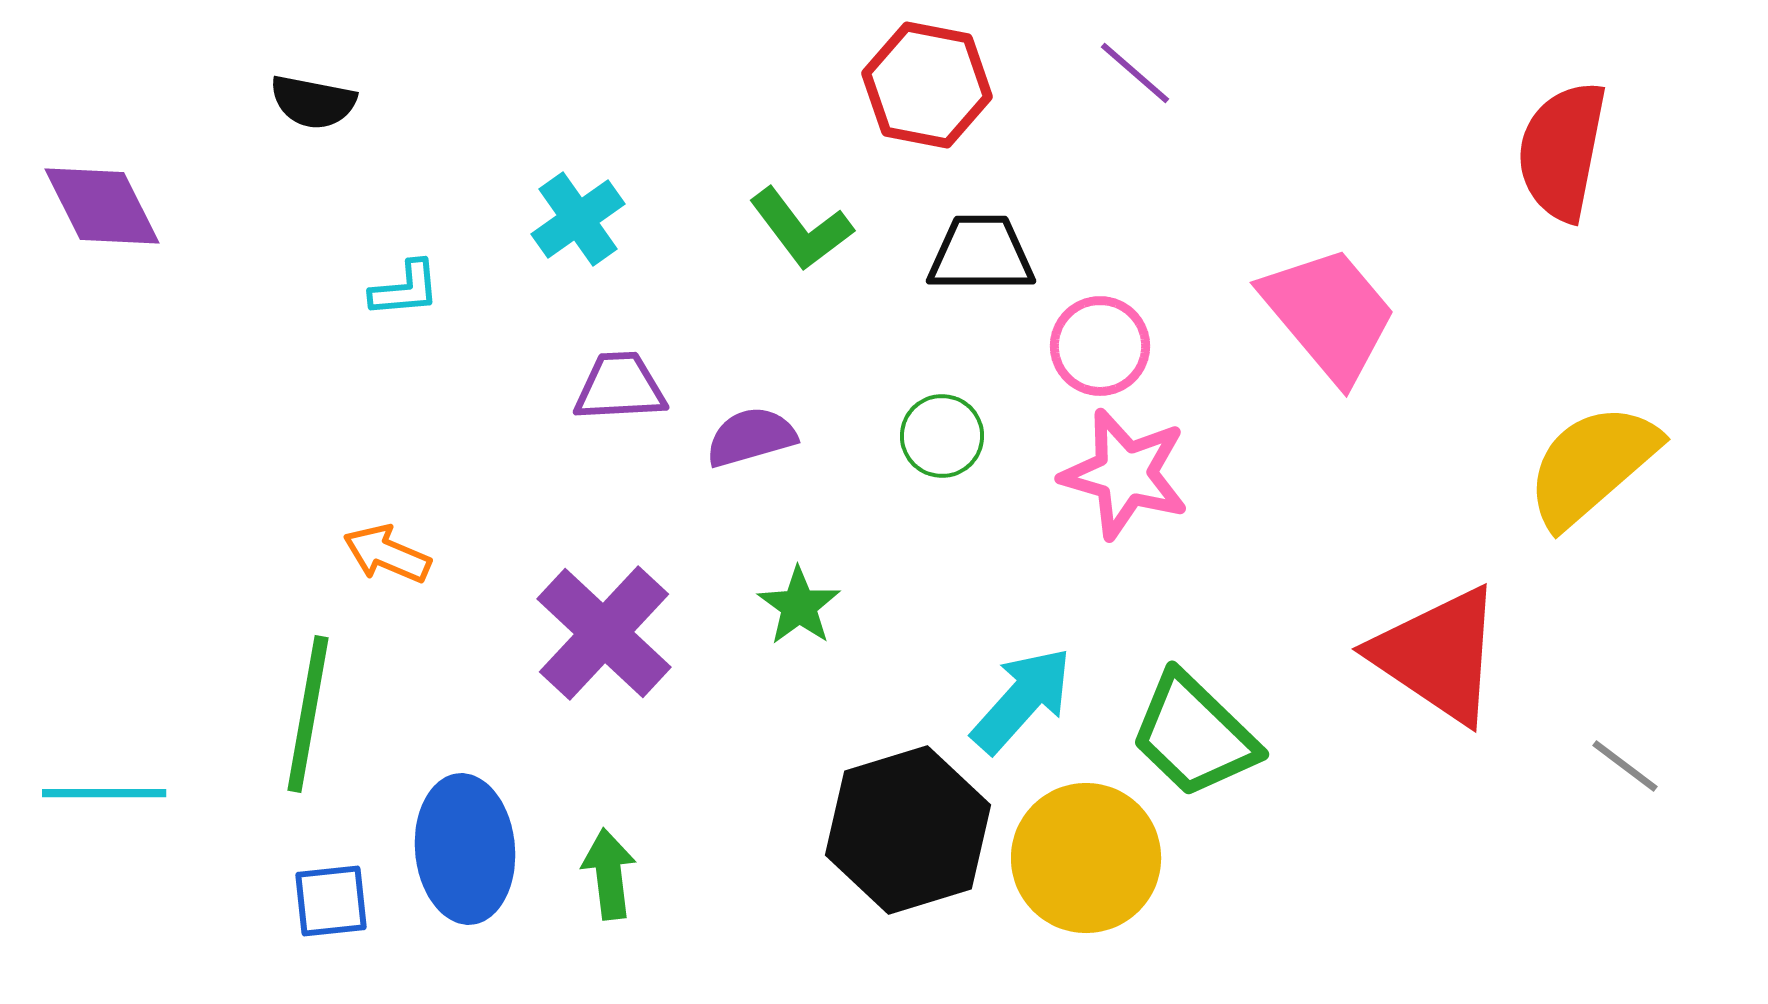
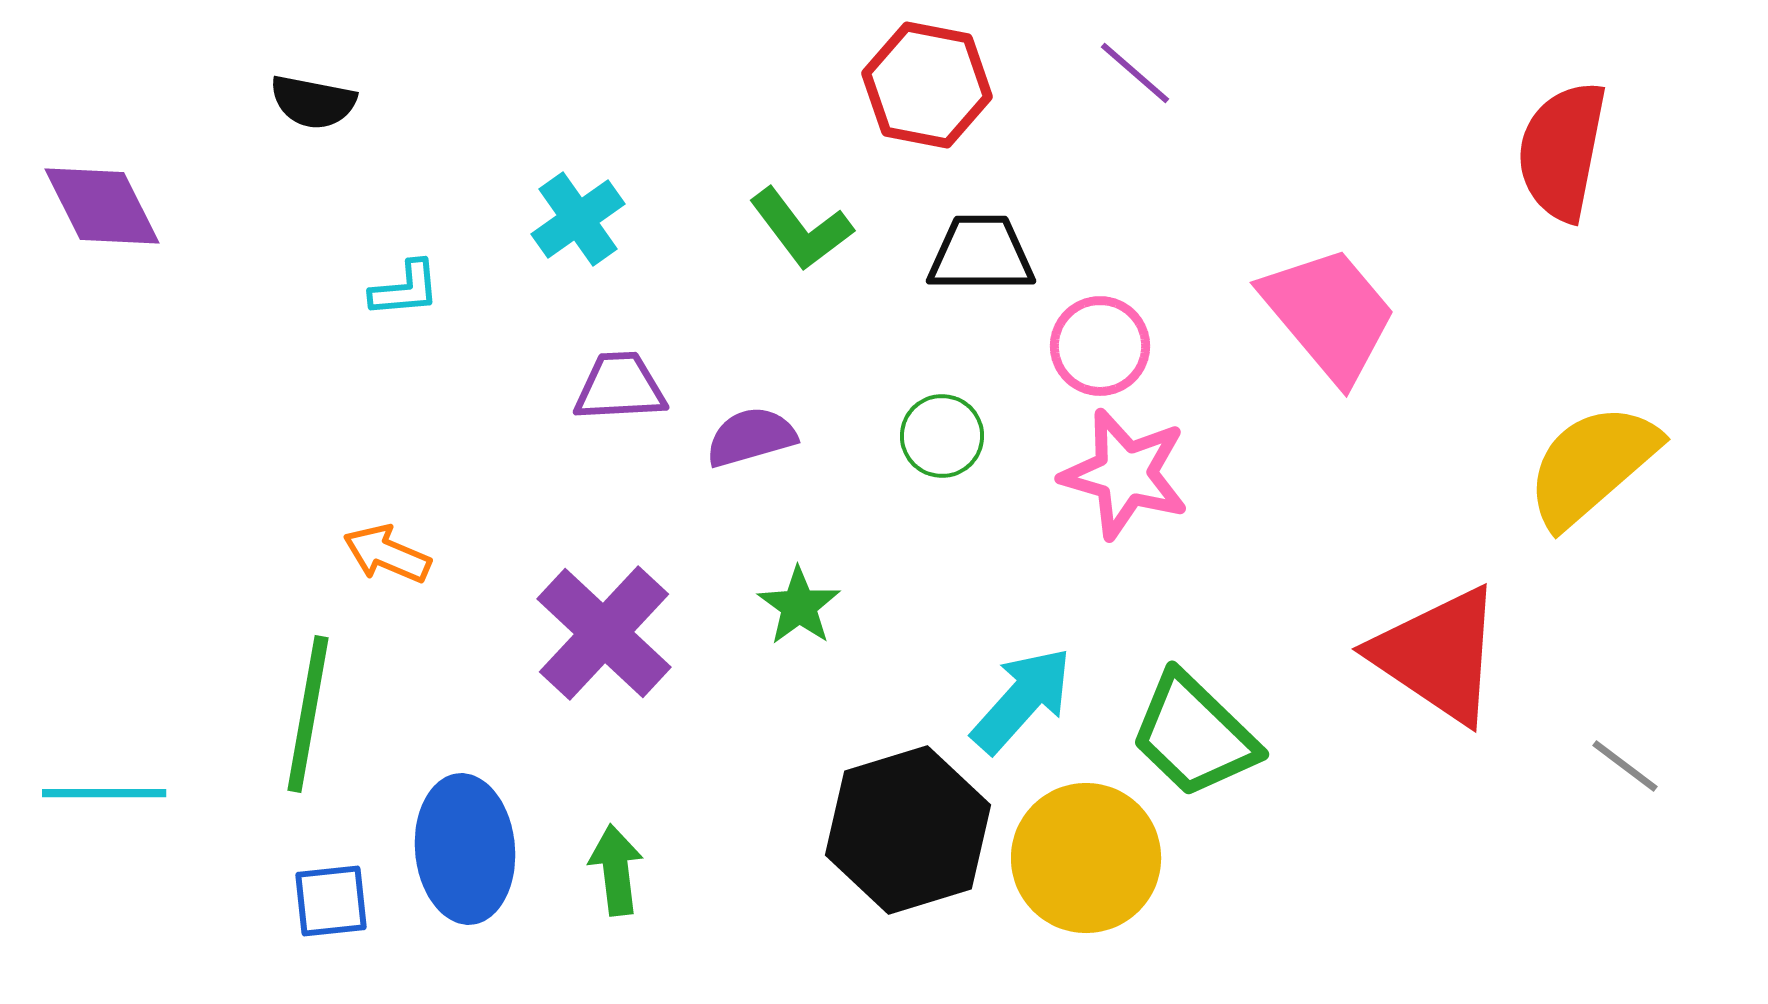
green arrow: moved 7 px right, 4 px up
